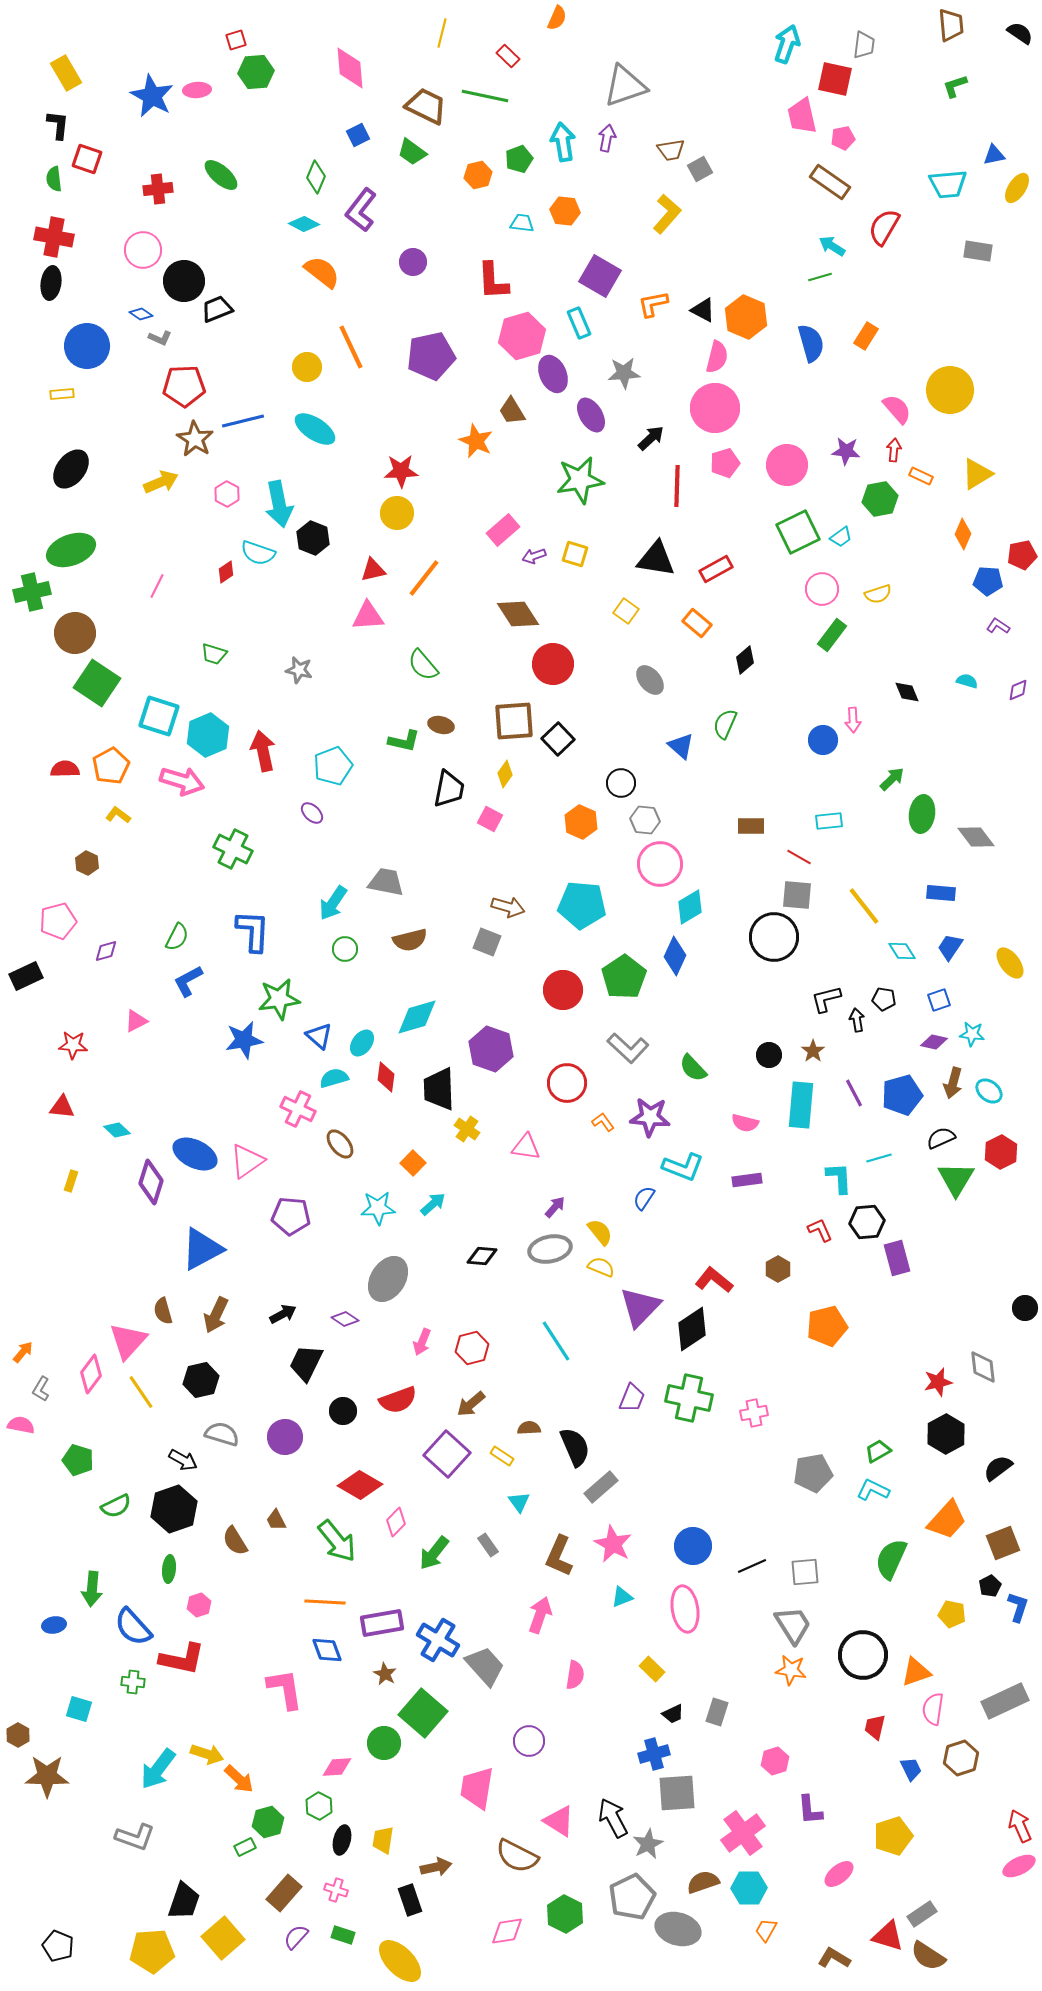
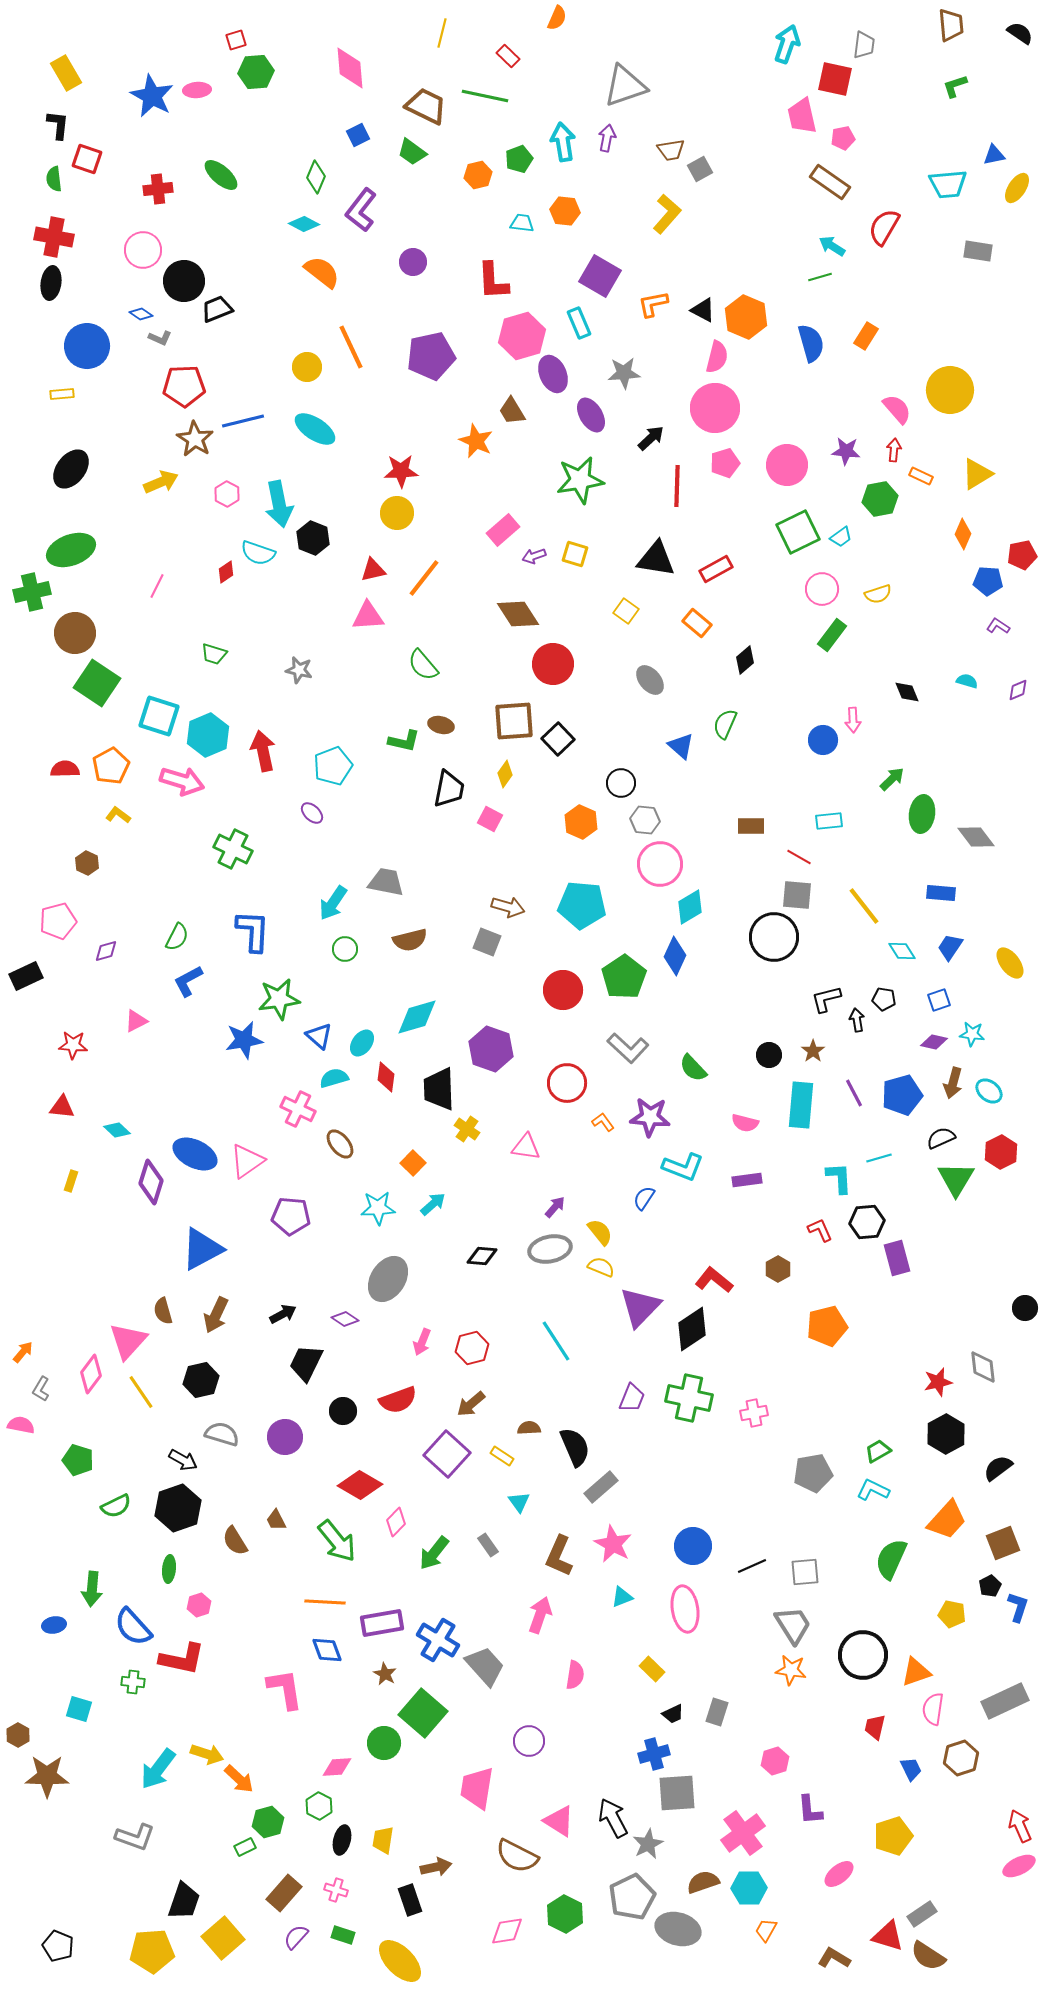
black hexagon at (174, 1509): moved 4 px right, 1 px up
